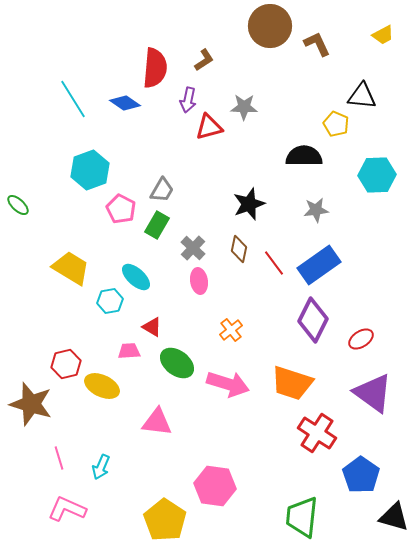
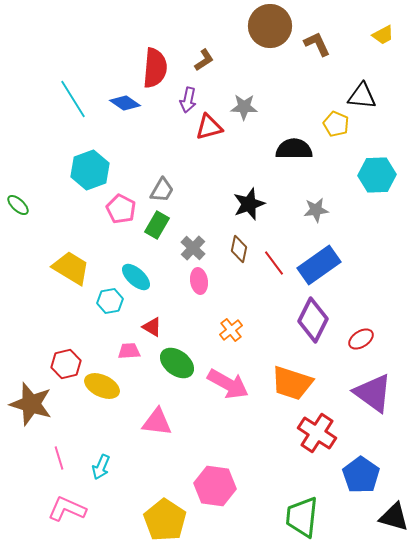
black semicircle at (304, 156): moved 10 px left, 7 px up
pink arrow at (228, 384): rotated 12 degrees clockwise
